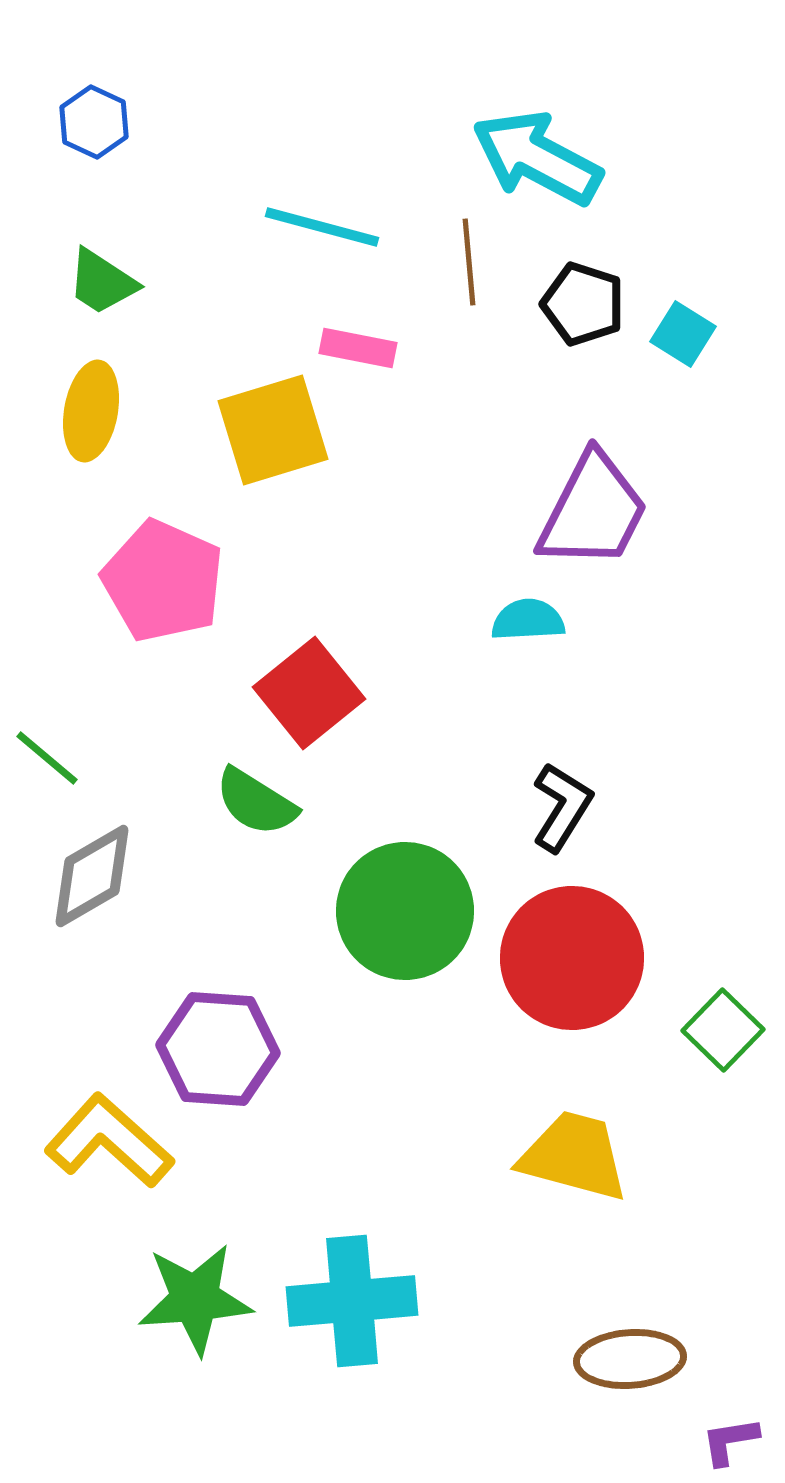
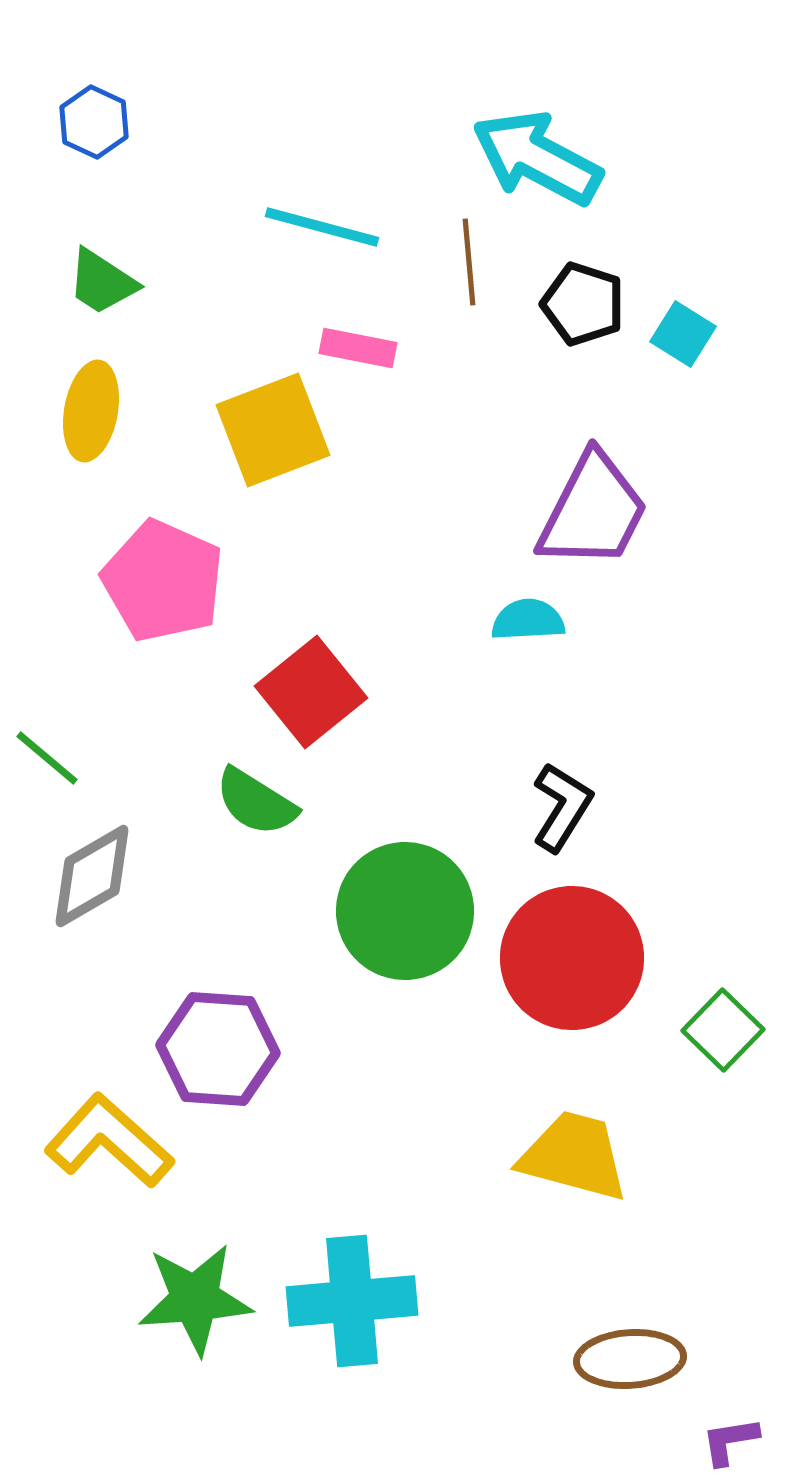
yellow square: rotated 4 degrees counterclockwise
red square: moved 2 px right, 1 px up
